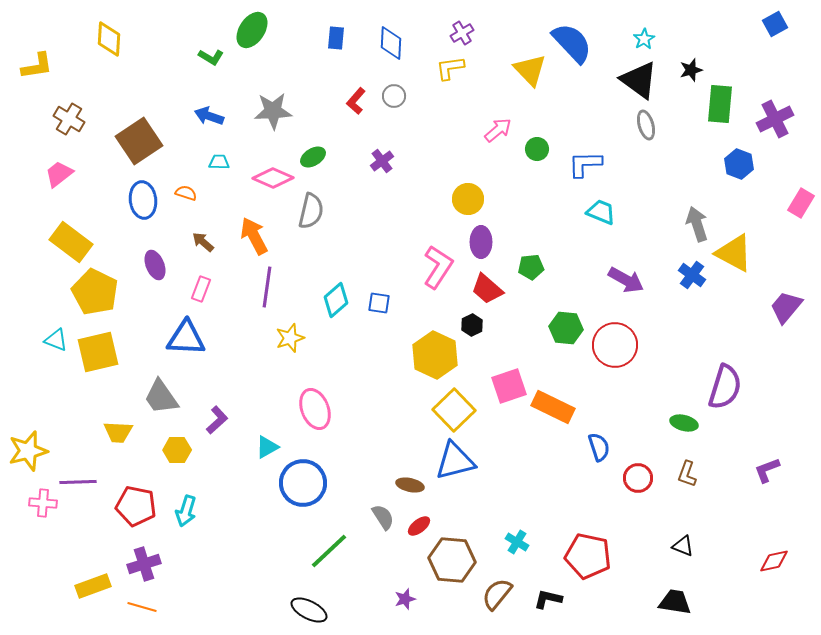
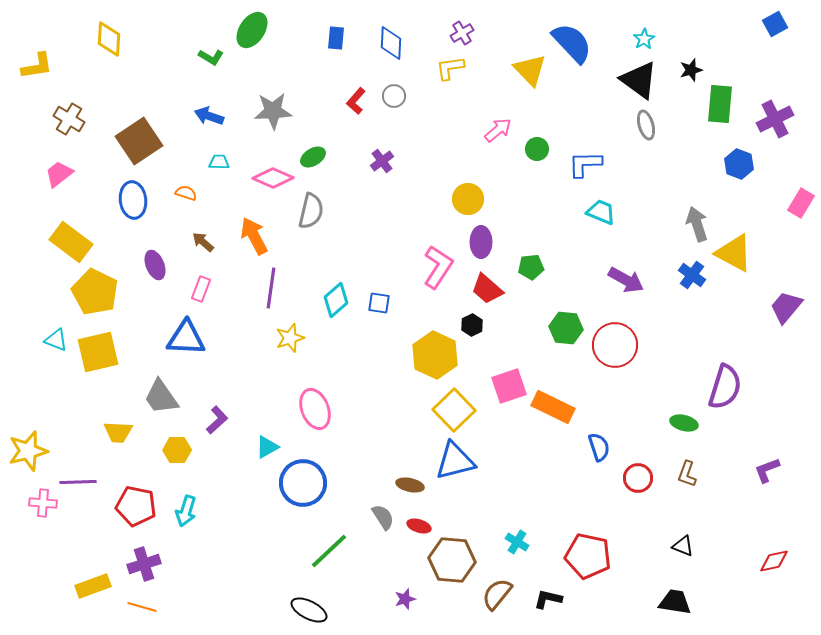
blue ellipse at (143, 200): moved 10 px left
purple line at (267, 287): moved 4 px right, 1 px down
red ellipse at (419, 526): rotated 55 degrees clockwise
